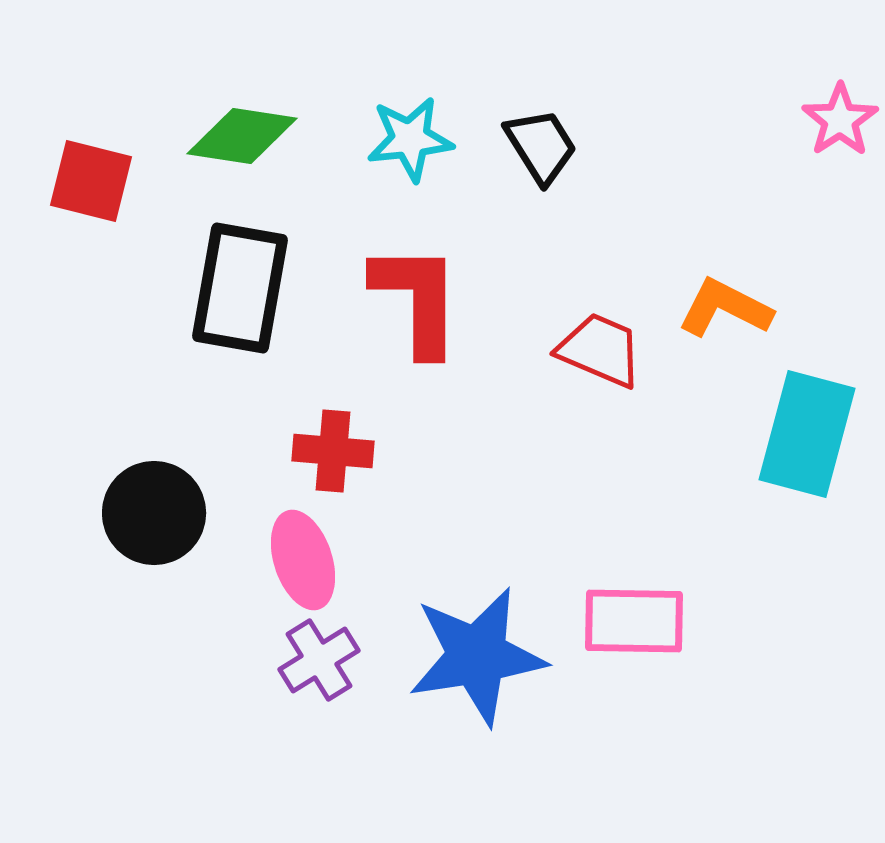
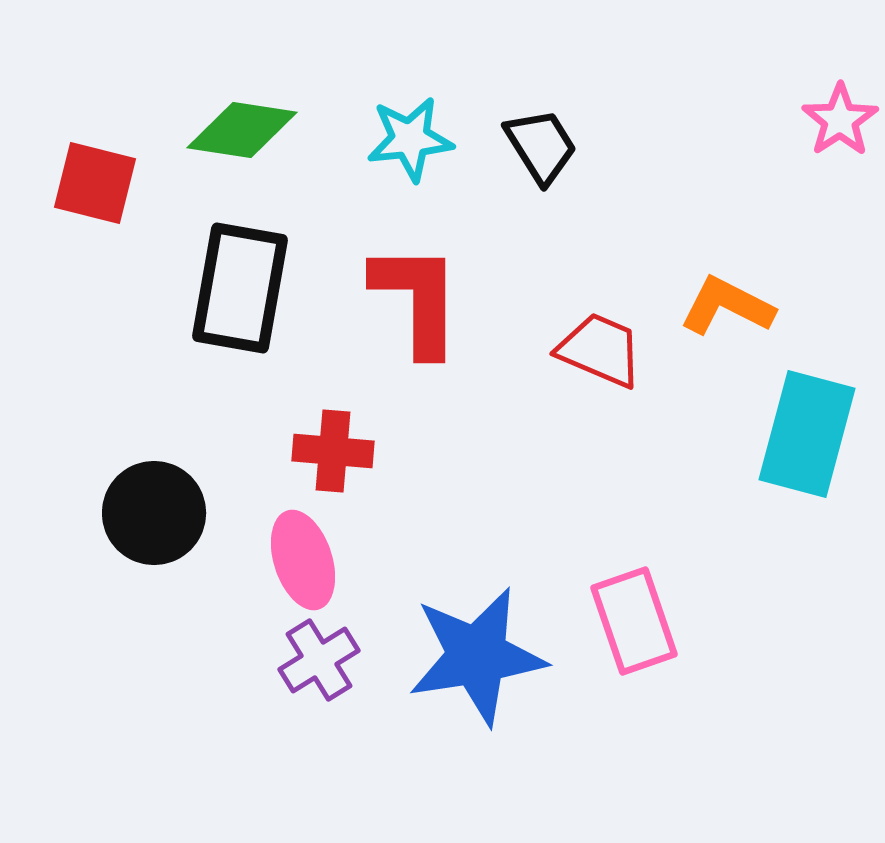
green diamond: moved 6 px up
red square: moved 4 px right, 2 px down
orange L-shape: moved 2 px right, 2 px up
pink rectangle: rotated 70 degrees clockwise
